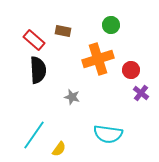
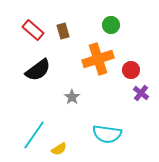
brown rectangle: rotated 63 degrees clockwise
red rectangle: moved 1 px left, 10 px up
black semicircle: rotated 56 degrees clockwise
gray star: rotated 21 degrees clockwise
cyan semicircle: moved 1 px left
yellow semicircle: rotated 21 degrees clockwise
